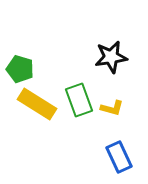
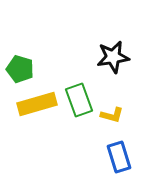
black star: moved 2 px right
yellow rectangle: rotated 48 degrees counterclockwise
yellow L-shape: moved 7 px down
blue rectangle: rotated 8 degrees clockwise
